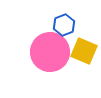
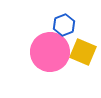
yellow square: moved 1 px left, 1 px down
